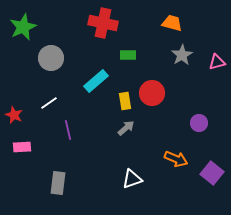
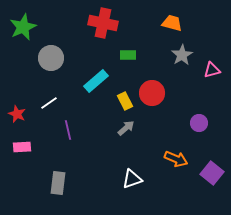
pink triangle: moved 5 px left, 8 px down
yellow rectangle: rotated 18 degrees counterclockwise
red star: moved 3 px right, 1 px up
